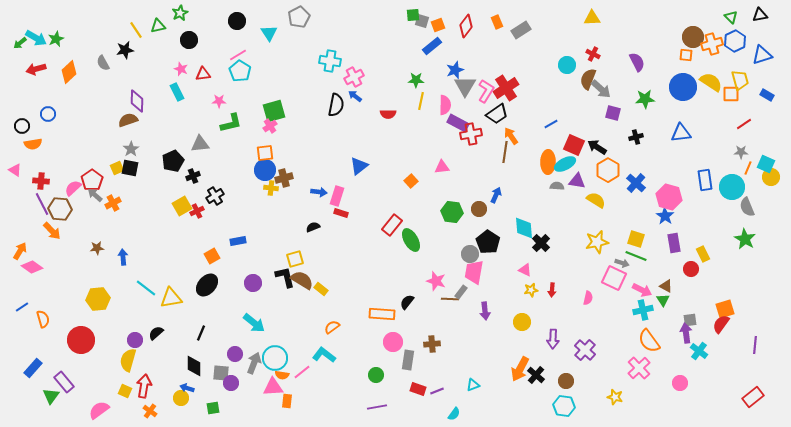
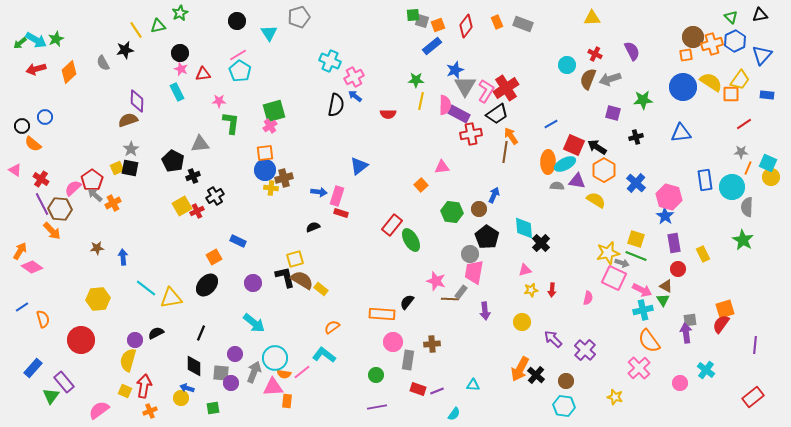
gray pentagon at (299, 17): rotated 10 degrees clockwise
gray rectangle at (521, 30): moved 2 px right, 6 px up; rotated 54 degrees clockwise
cyan arrow at (36, 38): moved 2 px down
black circle at (189, 40): moved 9 px left, 13 px down
red cross at (593, 54): moved 2 px right
orange square at (686, 55): rotated 16 degrees counterclockwise
blue triangle at (762, 55): rotated 30 degrees counterclockwise
cyan cross at (330, 61): rotated 15 degrees clockwise
purple semicircle at (637, 62): moved 5 px left, 11 px up
yellow trapezoid at (740, 80): rotated 50 degrees clockwise
gray arrow at (601, 89): moved 9 px right, 10 px up; rotated 120 degrees clockwise
blue rectangle at (767, 95): rotated 24 degrees counterclockwise
green star at (645, 99): moved 2 px left, 1 px down
blue circle at (48, 114): moved 3 px left, 3 px down
green L-shape at (231, 123): rotated 70 degrees counterclockwise
purple rectangle at (458, 123): moved 1 px right, 9 px up
orange semicircle at (33, 144): rotated 48 degrees clockwise
black pentagon at (173, 161): rotated 20 degrees counterclockwise
cyan square at (766, 164): moved 2 px right, 1 px up
orange hexagon at (608, 170): moved 4 px left
red cross at (41, 181): moved 2 px up; rotated 28 degrees clockwise
orange square at (411, 181): moved 10 px right, 4 px down
blue arrow at (496, 195): moved 2 px left
gray semicircle at (747, 207): rotated 24 degrees clockwise
green star at (745, 239): moved 2 px left, 1 px down
blue rectangle at (238, 241): rotated 35 degrees clockwise
black pentagon at (488, 242): moved 1 px left, 5 px up
yellow star at (597, 242): moved 11 px right, 11 px down
orange square at (212, 256): moved 2 px right, 1 px down
red circle at (691, 269): moved 13 px left
pink triangle at (525, 270): rotated 40 degrees counterclockwise
black semicircle at (156, 333): rotated 14 degrees clockwise
purple arrow at (553, 339): rotated 132 degrees clockwise
cyan cross at (699, 351): moved 7 px right, 19 px down
gray arrow at (254, 363): moved 9 px down
orange semicircle at (282, 375): moved 2 px right, 1 px up
cyan triangle at (473, 385): rotated 24 degrees clockwise
orange cross at (150, 411): rotated 32 degrees clockwise
